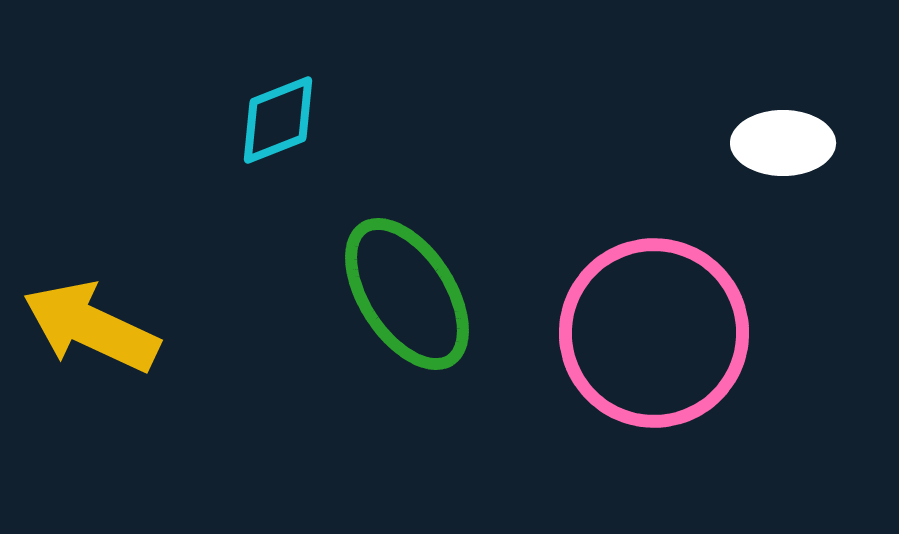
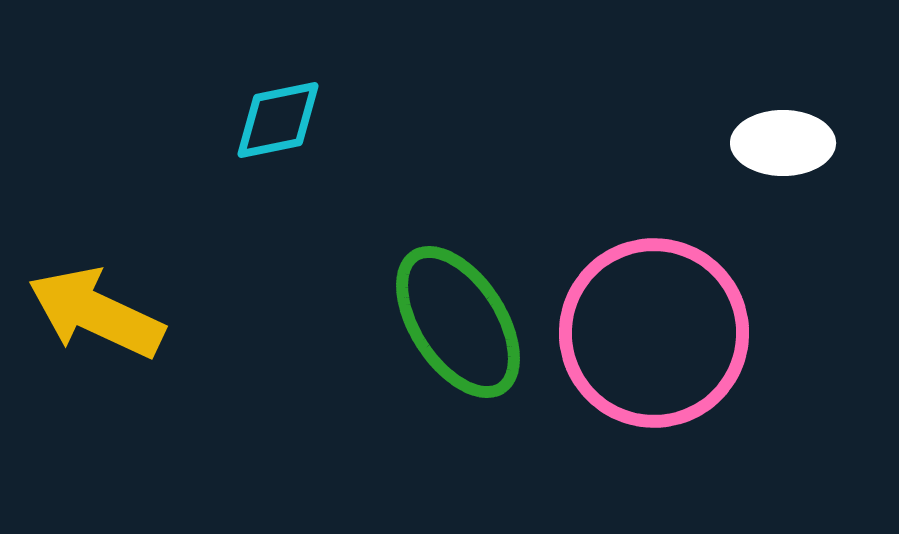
cyan diamond: rotated 10 degrees clockwise
green ellipse: moved 51 px right, 28 px down
yellow arrow: moved 5 px right, 14 px up
